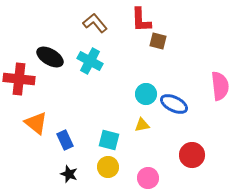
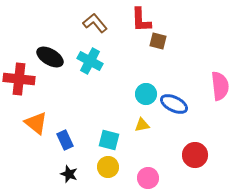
red circle: moved 3 px right
